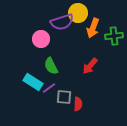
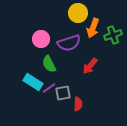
purple semicircle: moved 7 px right, 21 px down
green cross: moved 1 px left, 1 px up; rotated 12 degrees counterclockwise
green semicircle: moved 2 px left, 2 px up
gray square: moved 1 px left, 4 px up; rotated 14 degrees counterclockwise
